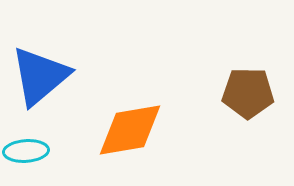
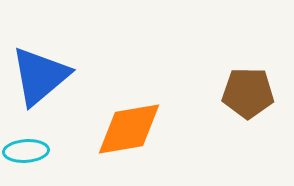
orange diamond: moved 1 px left, 1 px up
